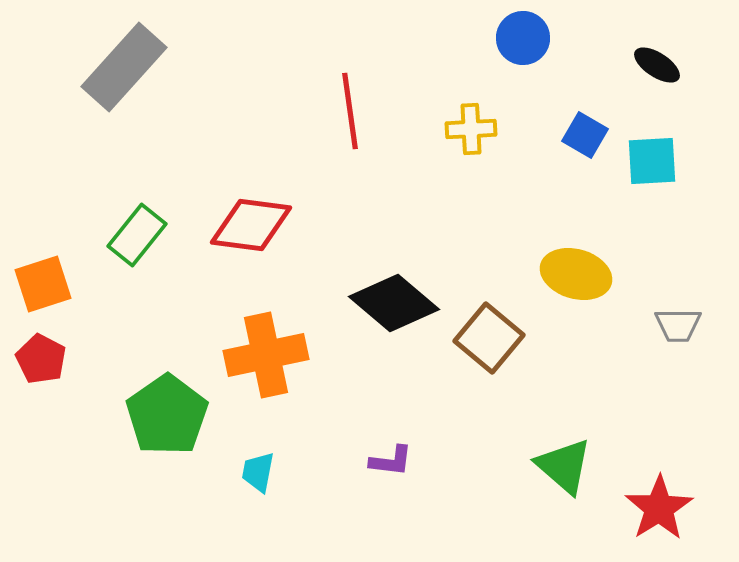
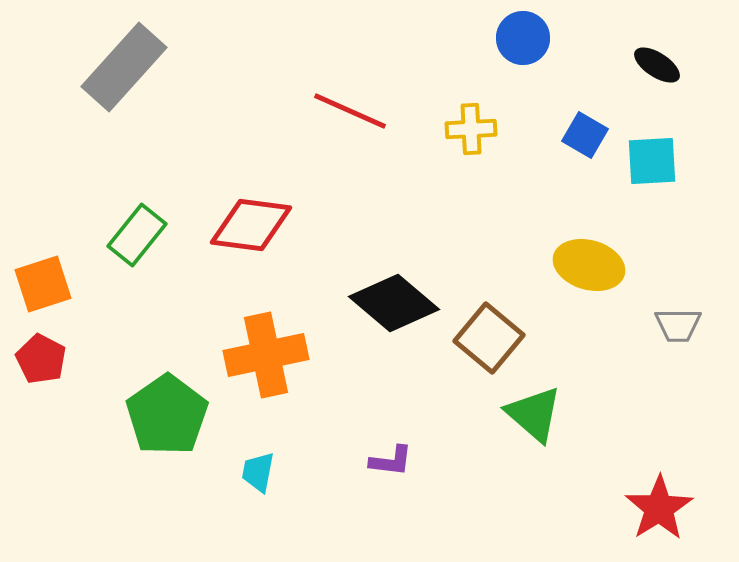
red line: rotated 58 degrees counterclockwise
yellow ellipse: moved 13 px right, 9 px up
green triangle: moved 30 px left, 52 px up
